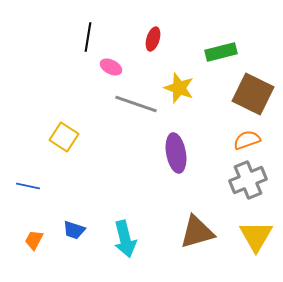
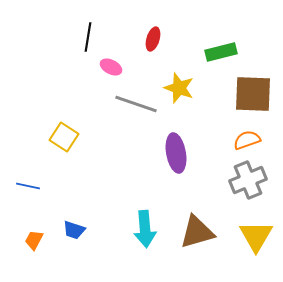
brown square: rotated 24 degrees counterclockwise
cyan arrow: moved 20 px right, 10 px up; rotated 9 degrees clockwise
